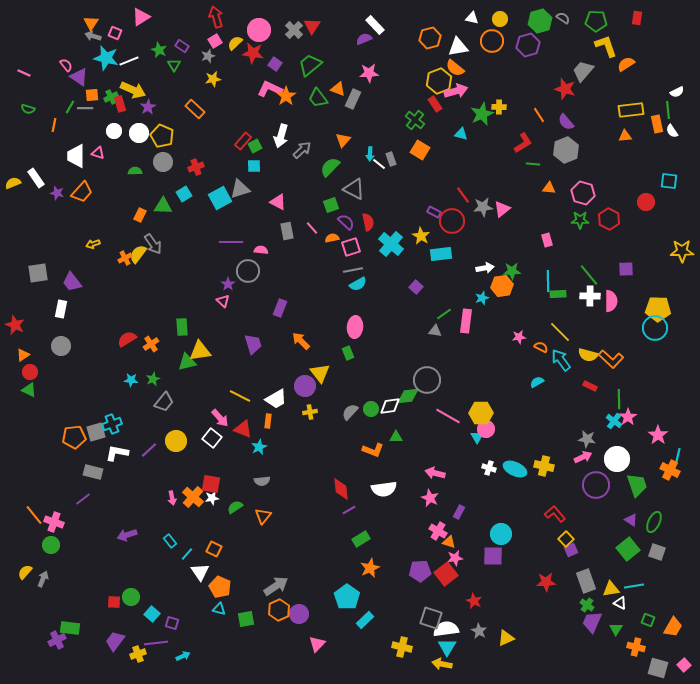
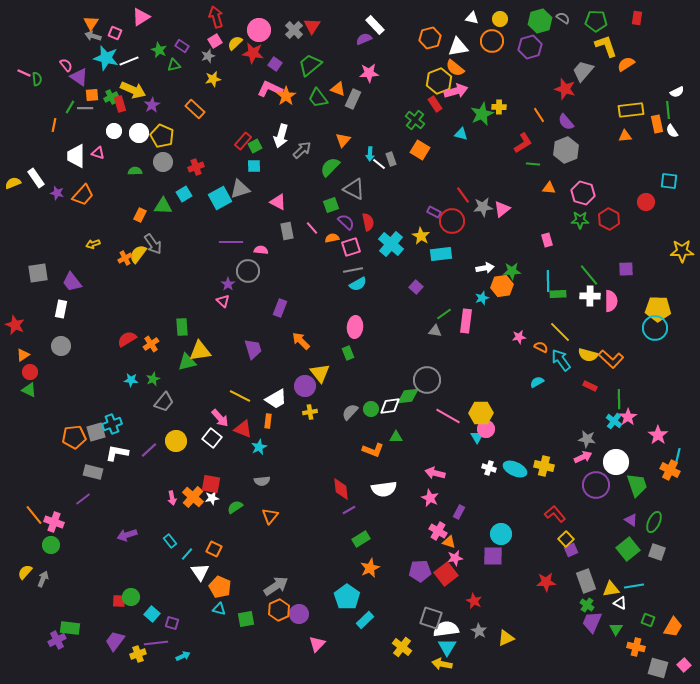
purple hexagon at (528, 45): moved 2 px right, 2 px down
green triangle at (174, 65): rotated 48 degrees clockwise
purple star at (148, 107): moved 4 px right, 2 px up
green semicircle at (28, 109): moved 9 px right, 30 px up; rotated 112 degrees counterclockwise
orange trapezoid at (82, 192): moved 1 px right, 3 px down
purple trapezoid at (253, 344): moved 5 px down
white circle at (617, 459): moved 1 px left, 3 px down
orange triangle at (263, 516): moved 7 px right
red square at (114, 602): moved 5 px right, 1 px up
yellow cross at (402, 647): rotated 24 degrees clockwise
